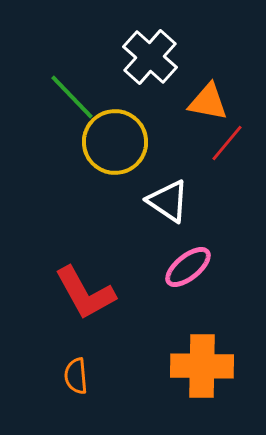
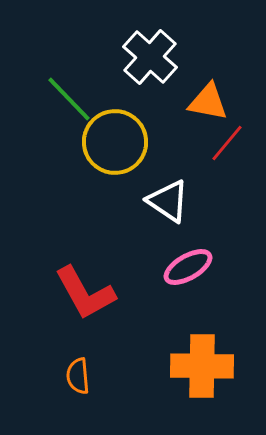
green line: moved 3 px left, 2 px down
pink ellipse: rotated 9 degrees clockwise
orange semicircle: moved 2 px right
